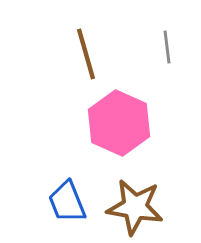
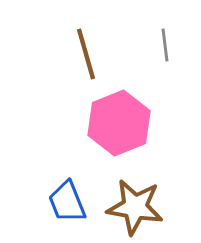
gray line: moved 2 px left, 2 px up
pink hexagon: rotated 14 degrees clockwise
